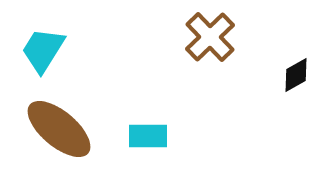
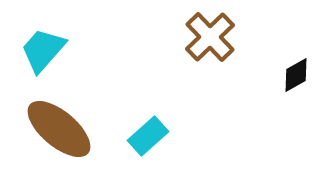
cyan trapezoid: rotated 9 degrees clockwise
cyan rectangle: rotated 42 degrees counterclockwise
